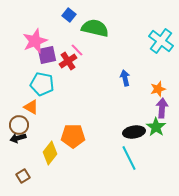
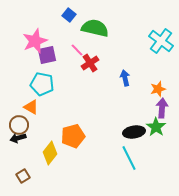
red cross: moved 22 px right, 2 px down
orange pentagon: rotated 15 degrees counterclockwise
